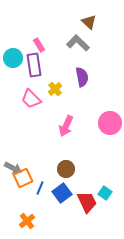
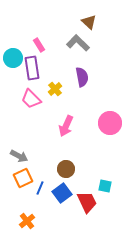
purple rectangle: moved 2 px left, 3 px down
gray arrow: moved 6 px right, 12 px up
cyan square: moved 7 px up; rotated 24 degrees counterclockwise
